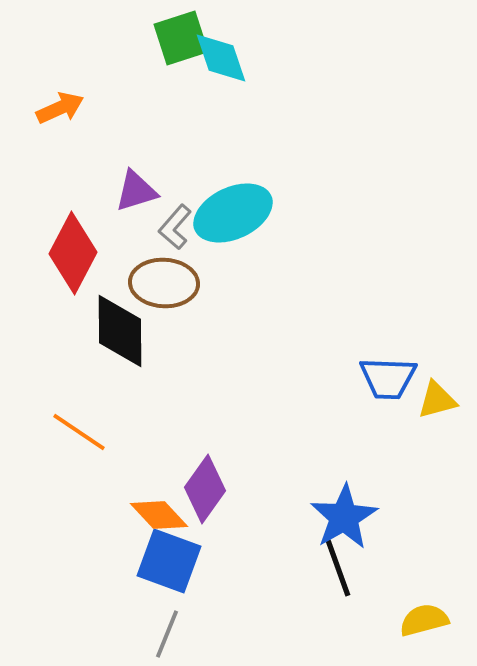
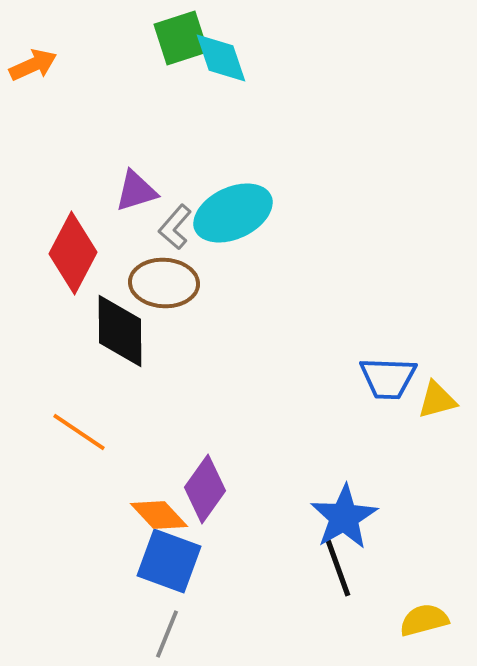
orange arrow: moved 27 px left, 43 px up
